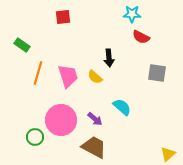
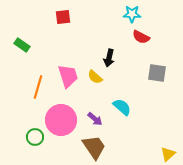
black arrow: rotated 18 degrees clockwise
orange line: moved 14 px down
brown trapezoid: rotated 28 degrees clockwise
